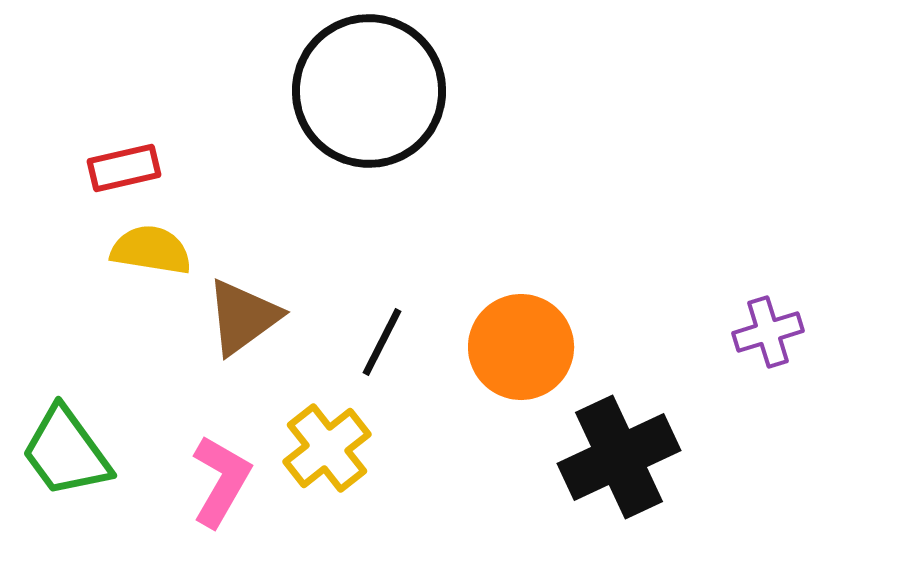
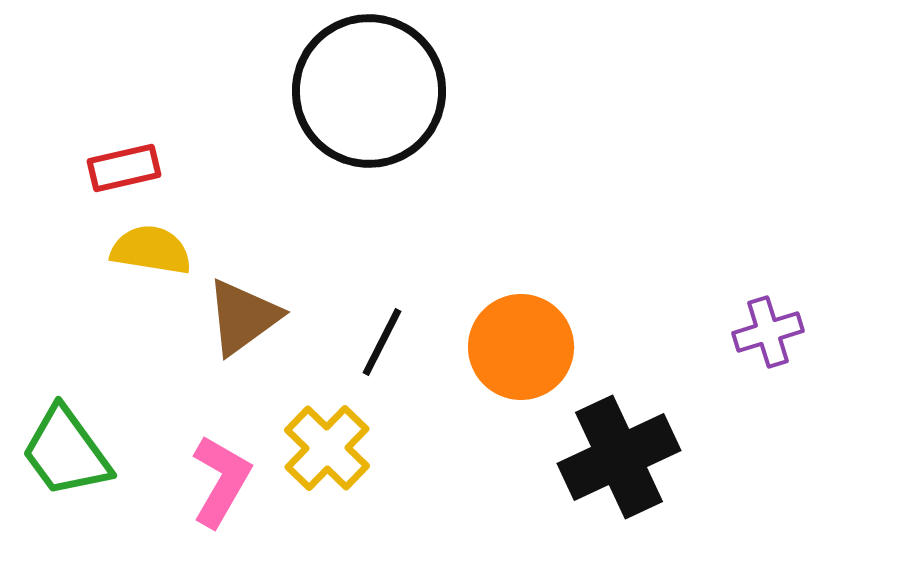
yellow cross: rotated 8 degrees counterclockwise
